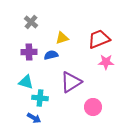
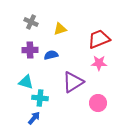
gray cross: rotated 16 degrees counterclockwise
yellow triangle: moved 2 px left, 9 px up
purple cross: moved 1 px right, 2 px up
pink star: moved 7 px left, 1 px down
purple triangle: moved 2 px right
pink circle: moved 5 px right, 4 px up
blue arrow: rotated 80 degrees counterclockwise
